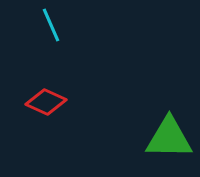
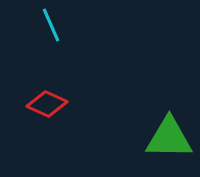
red diamond: moved 1 px right, 2 px down
